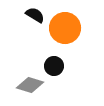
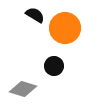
gray diamond: moved 7 px left, 4 px down
